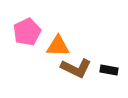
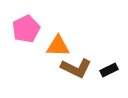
pink pentagon: moved 1 px left, 3 px up
black rectangle: rotated 36 degrees counterclockwise
